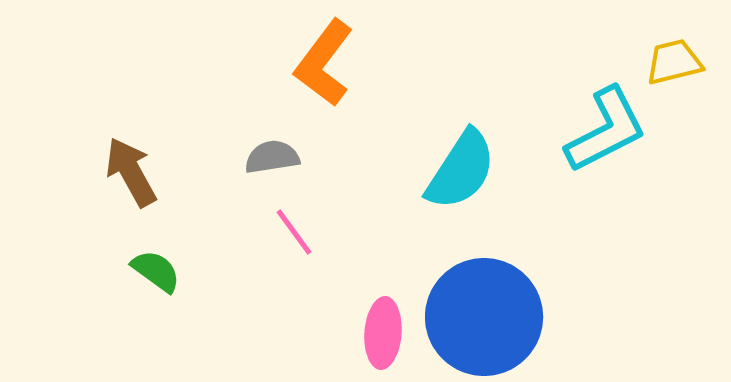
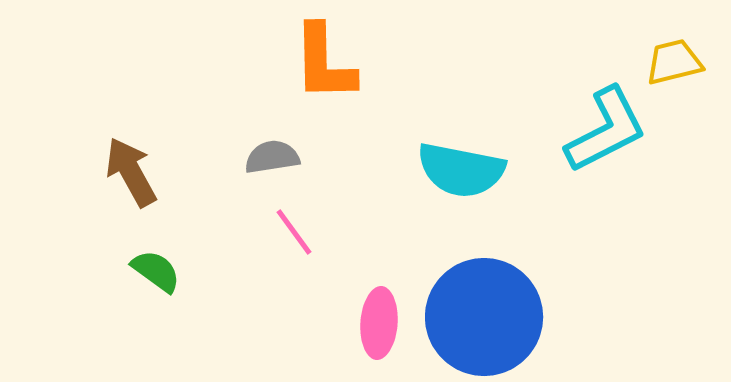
orange L-shape: rotated 38 degrees counterclockwise
cyan semicircle: rotated 68 degrees clockwise
pink ellipse: moved 4 px left, 10 px up
